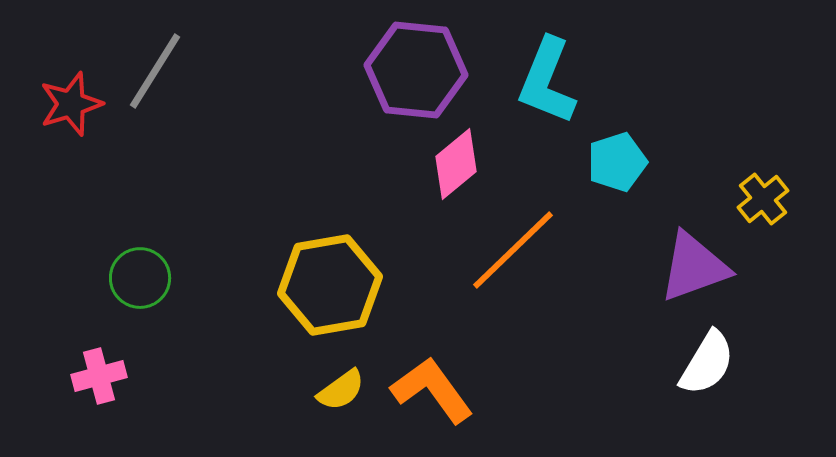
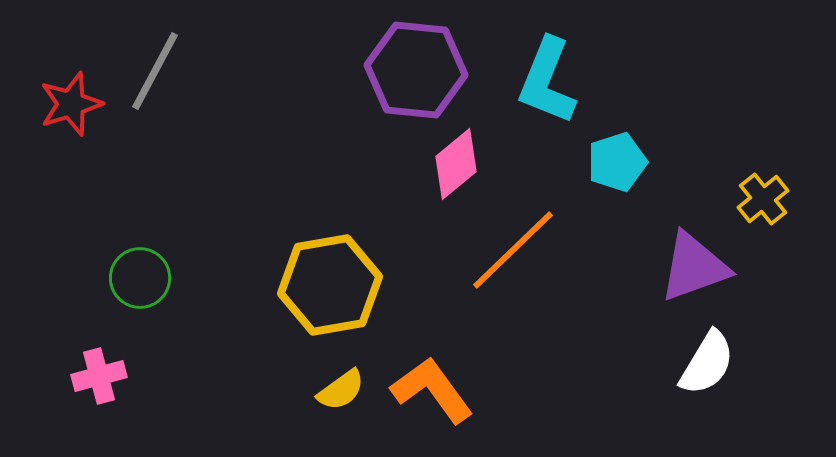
gray line: rotated 4 degrees counterclockwise
